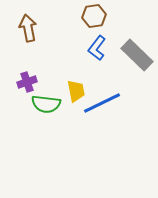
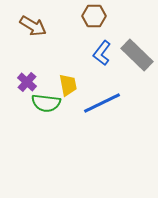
brown hexagon: rotated 10 degrees clockwise
brown arrow: moved 5 px right, 2 px up; rotated 132 degrees clockwise
blue L-shape: moved 5 px right, 5 px down
purple cross: rotated 30 degrees counterclockwise
yellow trapezoid: moved 8 px left, 6 px up
green semicircle: moved 1 px up
